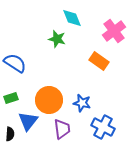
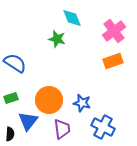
orange rectangle: moved 14 px right; rotated 54 degrees counterclockwise
